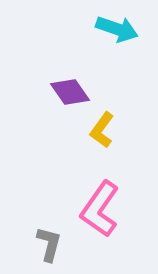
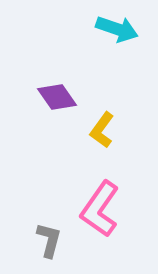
purple diamond: moved 13 px left, 5 px down
gray L-shape: moved 4 px up
